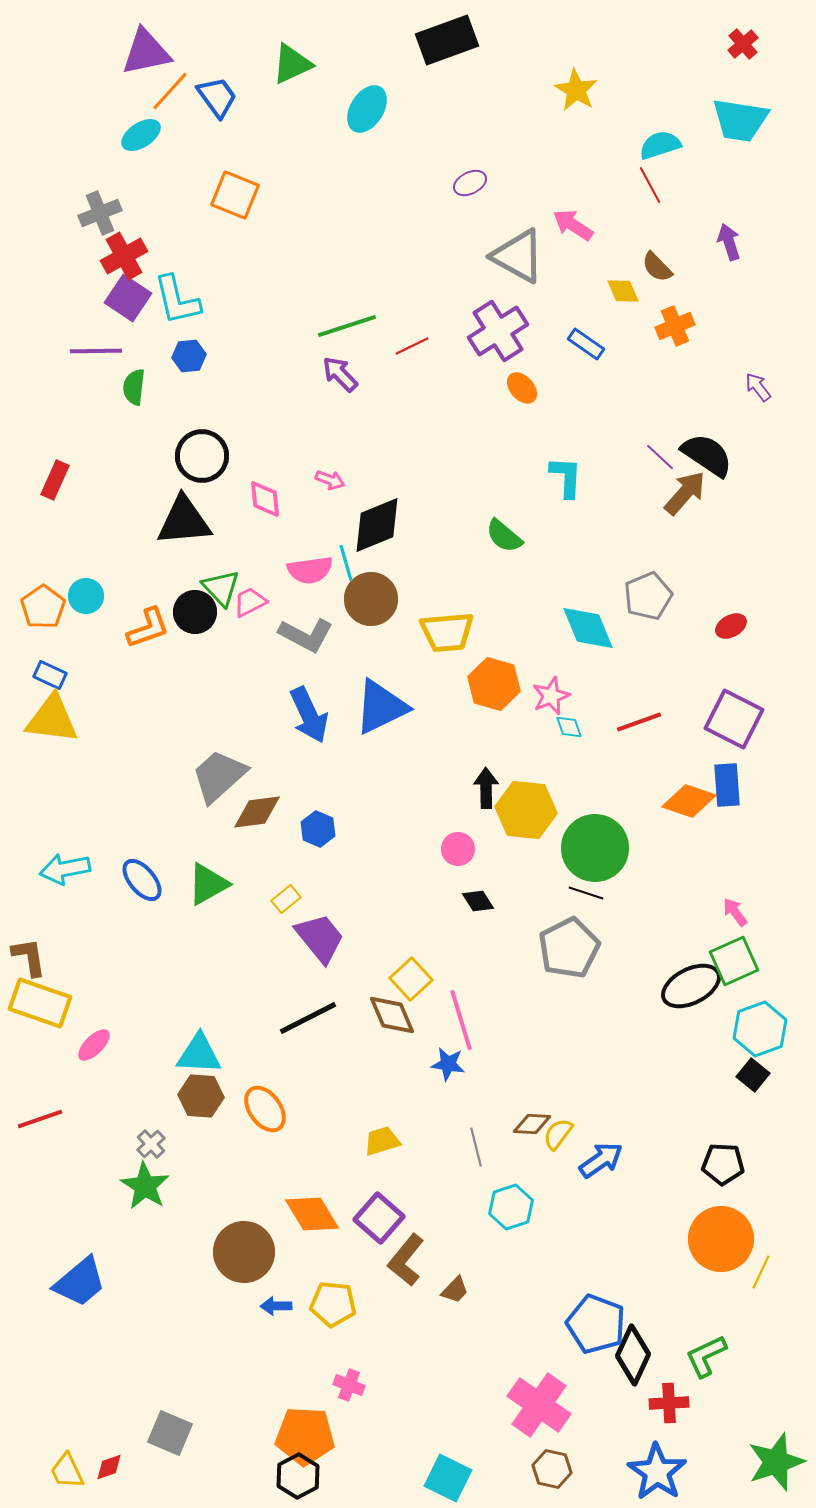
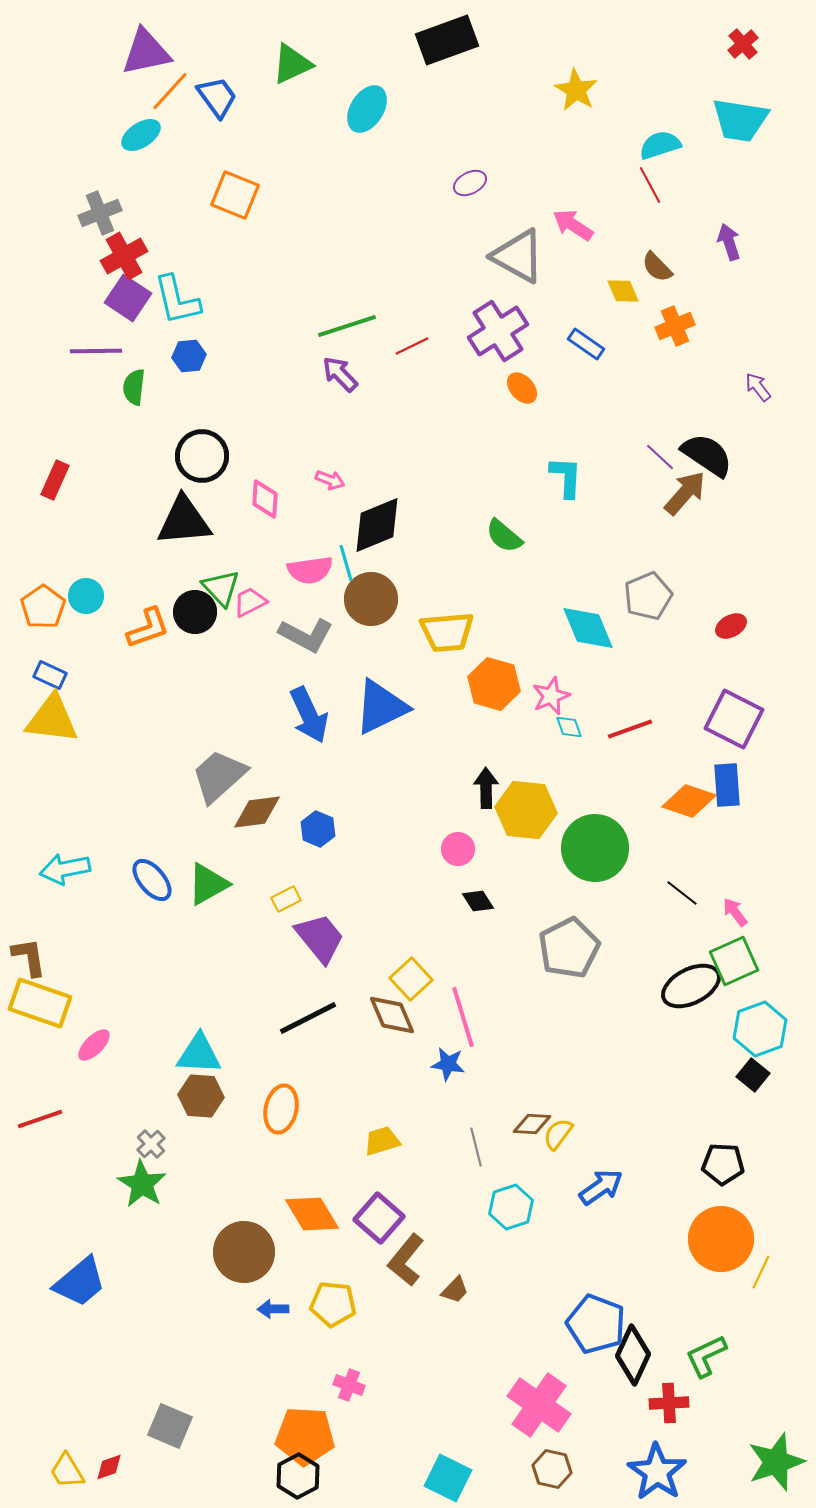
pink diamond at (265, 499): rotated 9 degrees clockwise
red line at (639, 722): moved 9 px left, 7 px down
blue ellipse at (142, 880): moved 10 px right
black line at (586, 893): moved 96 px right; rotated 20 degrees clockwise
yellow rectangle at (286, 899): rotated 12 degrees clockwise
pink line at (461, 1020): moved 2 px right, 3 px up
orange ellipse at (265, 1109): moved 16 px right; rotated 48 degrees clockwise
blue arrow at (601, 1160): moved 27 px down
green star at (145, 1186): moved 3 px left, 2 px up
blue arrow at (276, 1306): moved 3 px left, 3 px down
gray square at (170, 1433): moved 7 px up
yellow trapezoid at (67, 1471): rotated 6 degrees counterclockwise
